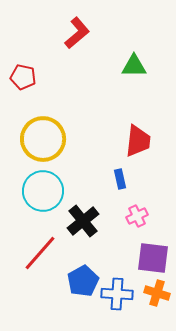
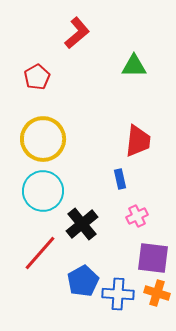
red pentagon: moved 14 px right; rotated 30 degrees clockwise
black cross: moved 1 px left, 3 px down
blue cross: moved 1 px right
